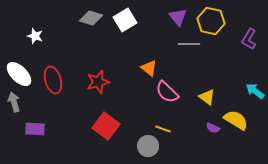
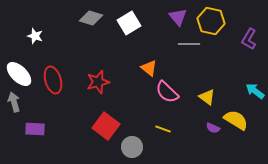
white square: moved 4 px right, 3 px down
gray circle: moved 16 px left, 1 px down
